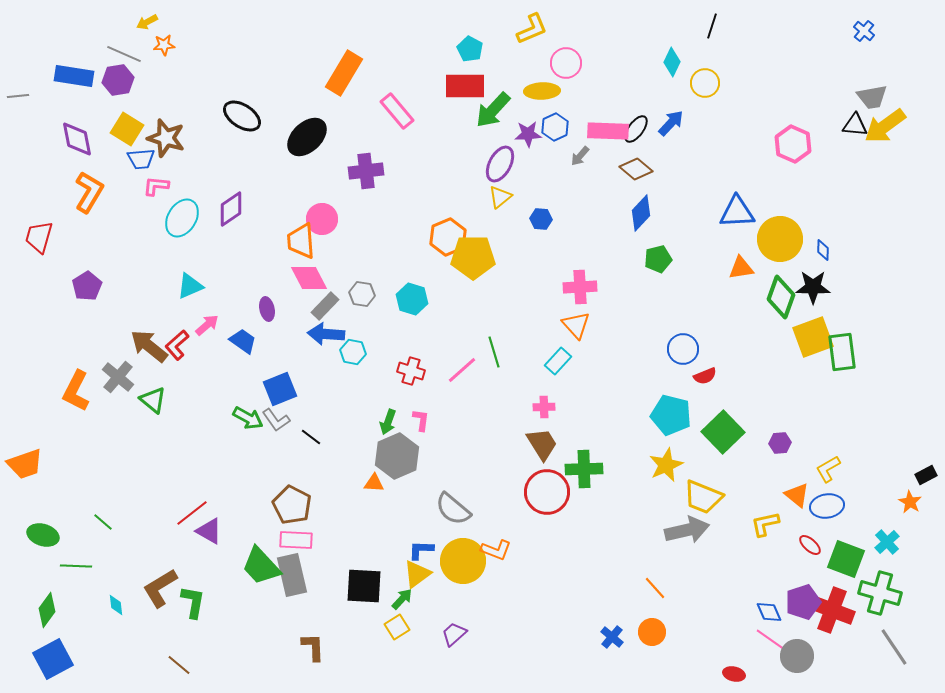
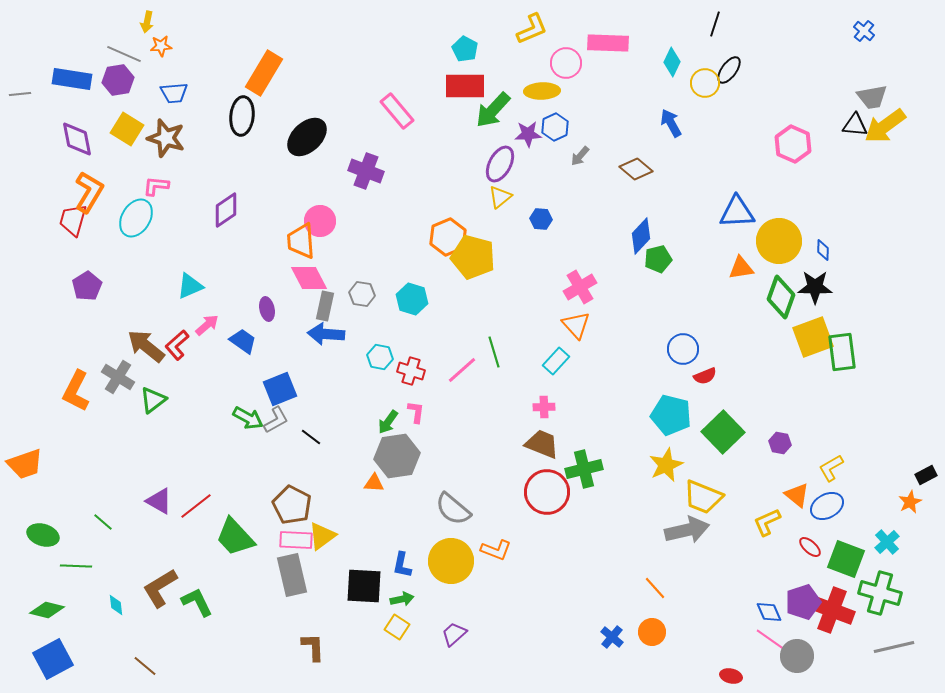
yellow arrow at (147, 22): rotated 50 degrees counterclockwise
black line at (712, 26): moved 3 px right, 2 px up
orange star at (164, 45): moved 3 px left, 1 px down
cyan pentagon at (470, 49): moved 5 px left
orange rectangle at (344, 73): moved 80 px left
blue rectangle at (74, 76): moved 2 px left, 3 px down
gray line at (18, 96): moved 2 px right, 2 px up
black ellipse at (242, 116): rotated 63 degrees clockwise
blue arrow at (671, 123): rotated 72 degrees counterclockwise
black ellipse at (636, 129): moved 93 px right, 59 px up
pink rectangle at (608, 131): moved 88 px up
blue trapezoid at (141, 159): moved 33 px right, 66 px up
purple cross at (366, 171): rotated 28 degrees clockwise
purple diamond at (231, 209): moved 5 px left, 1 px down
blue diamond at (641, 213): moved 23 px down
cyan ellipse at (182, 218): moved 46 px left
pink circle at (322, 219): moved 2 px left, 2 px down
red trapezoid at (39, 237): moved 34 px right, 17 px up
yellow circle at (780, 239): moved 1 px left, 2 px down
yellow pentagon at (473, 257): rotated 15 degrees clockwise
pink cross at (580, 287): rotated 28 degrees counterclockwise
black star at (813, 287): moved 2 px right
gray rectangle at (325, 306): rotated 32 degrees counterclockwise
brown arrow at (149, 346): moved 3 px left
cyan hexagon at (353, 352): moved 27 px right, 5 px down
cyan rectangle at (558, 361): moved 2 px left
gray cross at (118, 377): rotated 8 degrees counterclockwise
green triangle at (153, 400): rotated 44 degrees clockwise
gray L-shape at (276, 420): rotated 84 degrees counterclockwise
pink L-shape at (421, 420): moved 5 px left, 8 px up
green arrow at (388, 422): rotated 15 degrees clockwise
purple hexagon at (780, 443): rotated 15 degrees clockwise
brown trapezoid at (542, 444): rotated 36 degrees counterclockwise
gray hexagon at (397, 456): rotated 15 degrees clockwise
green cross at (584, 469): rotated 12 degrees counterclockwise
yellow L-shape at (828, 469): moved 3 px right, 1 px up
orange star at (910, 502): rotated 15 degrees clockwise
blue ellipse at (827, 506): rotated 20 degrees counterclockwise
red line at (192, 513): moved 4 px right, 7 px up
yellow L-shape at (765, 524): moved 2 px right, 2 px up; rotated 12 degrees counterclockwise
purple triangle at (209, 531): moved 50 px left, 30 px up
red ellipse at (810, 545): moved 2 px down
blue L-shape at (421, 550): moved 19 px left, 15 px down; rotated 80 degrees counterclockwise
yellow circle at (463, 561): moved 12 px left
green trapezoid at (261, 566): moved 26 px left, 29 px up
yellow triangle at (417, 574): moved 95 px left, 38 px up
green arrow at (402, 599): rotated 35 degrees clockwise
green L-shape at (193, 602): moved 4 px right; rotated 36 degrees counterclockwise
green diamond at (47, 610): rotated 68 degrees clockwise
yellow square at (397, 627): rotated 25 degrees counterclockwise
gray line at (894, 647): rotated 69 degrees counterclockwise
brown line at (179, 665): moved 34 px left, 1 px down
red ellipse at (734, 674): moved 3 px left, 2 px down
